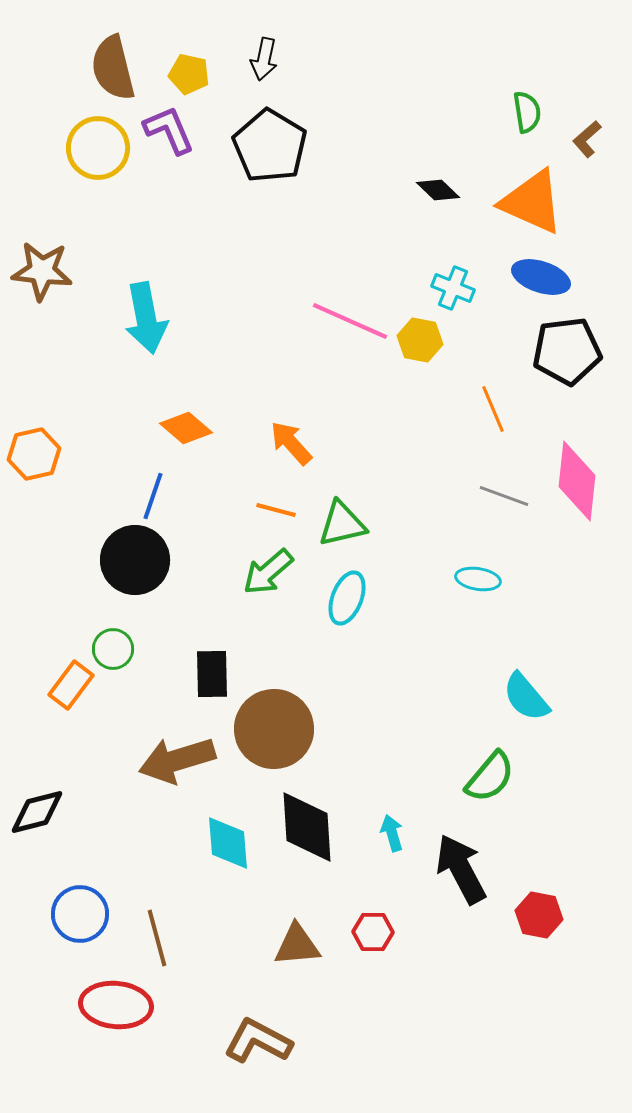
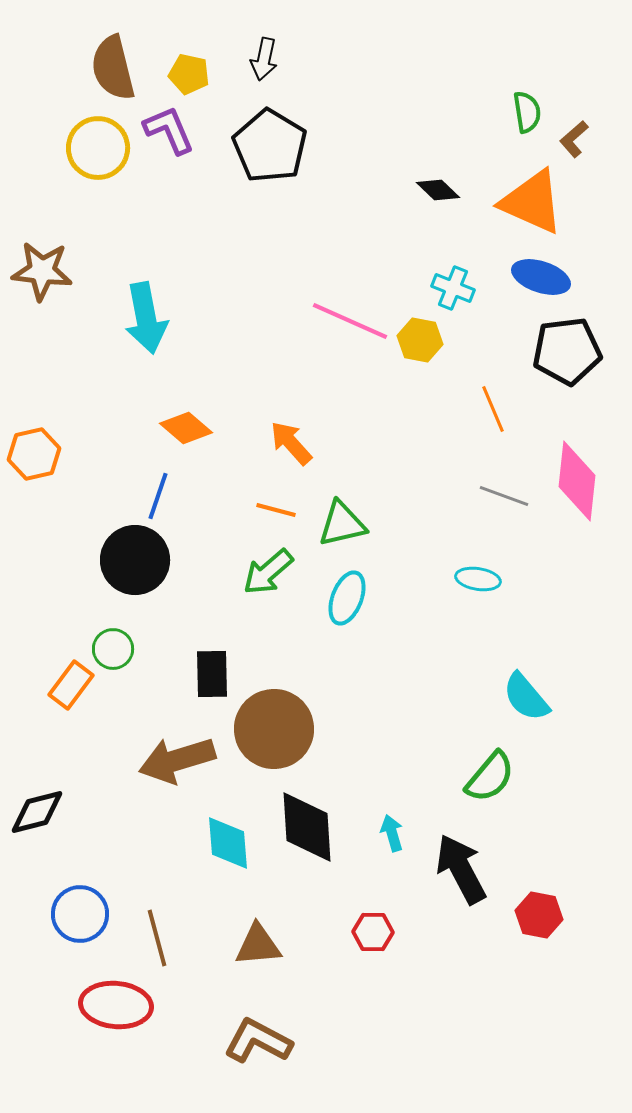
brown L-shape at (587, 139): moved 13 px left
blue line at (153, 496): moved 5 px right
brown triangle at (297, 945): moved 39 px left
